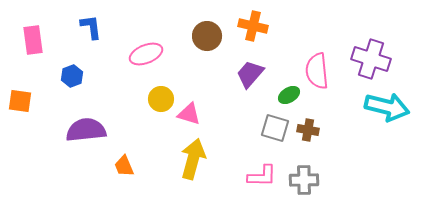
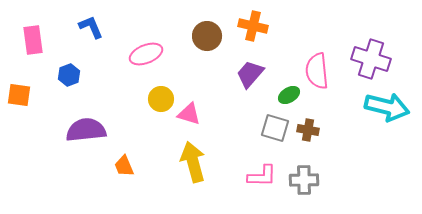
blue L-shape: rotated 16 degrees counterclockwise
blue hexagon: moved 3 px left, 1 px up
orange square: moved 1 px left, 6 px up
yellow arrow: moved 3 px down; rotated 30 degrees counterclockwise
